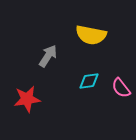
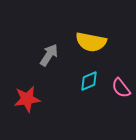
yellow semicircle: moved 7 px down
gray arrow: moved 1 px right, 1 px up
cyan diamond: rotated 15 degrees counterclockwise
